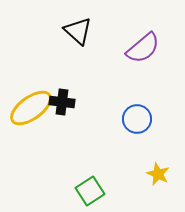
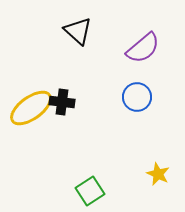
blue circle: moved 22 px up
